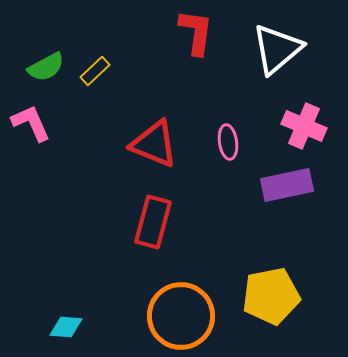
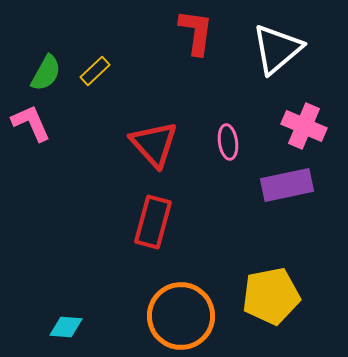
green semicircle: moved 6 px down; rotated 33 degrees counterclockwise
red triangle: rotated 26 degrees clockwise
